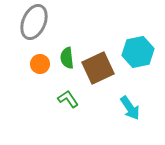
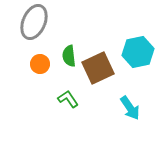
green semicircle: moved 2 px right, 2 px up
